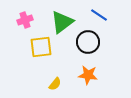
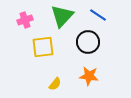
blue line: moved 1 px left
green triangle: moved 6 px up; rotated 10 degrees counterclockwise
yellow square: moved 2 px right
orange star: moved 1 px right, 1 px down
